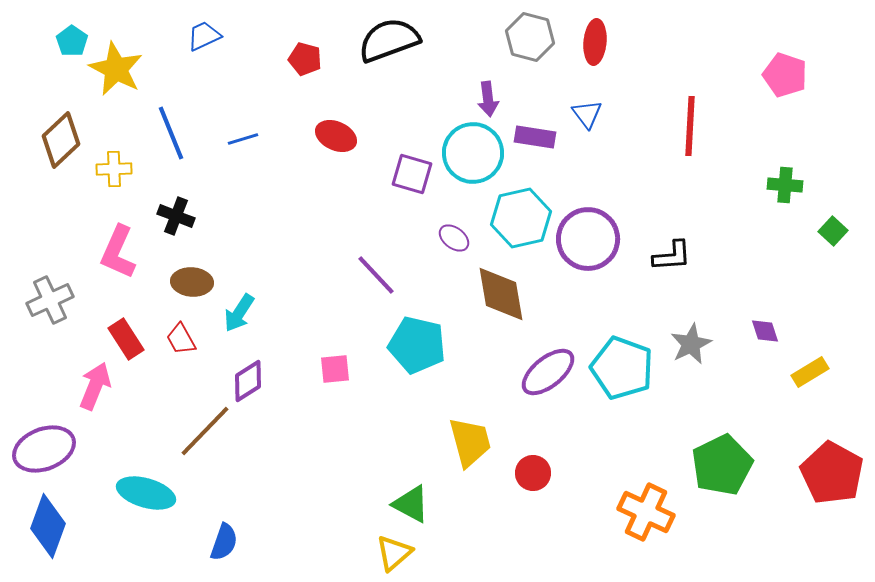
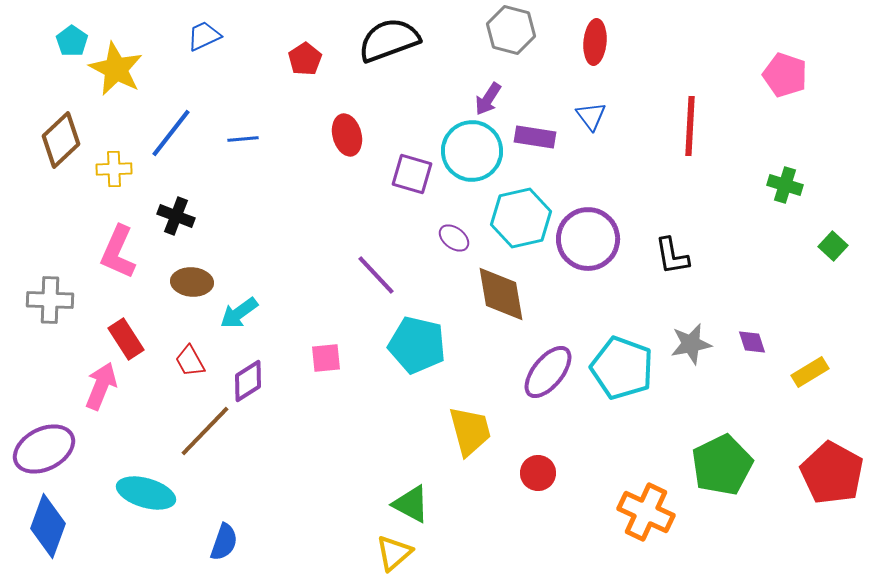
gray hexagon at (530, 37): moved 19 px left, 7 px up
red pentagon at (305, 59): rotated 24 degrees clockwise
purple arrow at (488, 99): rotated 40 degrees clockwise
blue triangle at (587, 114): moved 4 px right, 2 px down
blue line at (171, 133): rotated 60 degrees clockwise
red ellipse at (336, 136): moved 11 px right, 1 px up; rotated 51 degrees clockwise
blue line at (243, 139): rotated 12 degrees clockwise
cyan circle at (473, 153): moved 1 px left, 2 px up
green cross at (785, 185): rotated 12 degrees clockwise
green square at (833, 231): moved 15 px down
black L-shape at (672, 256): rotated 84 degrees clockwise
gray cross at (50, 300): rotated 27 degrees clockwise
cyan arrow at (239, 313): rotated 21 degrees clockwise
purple diamond at (765, 331): moved 13 px left, 11 px down
red trapezoid at (181, 339): moved 9 px right, 22 px down
gray star at (691, 344): rotated 15 degrees clockwise
pink square at (335, 369): moved 9 px left, 11 px up
purple ellipse at (548, 372): rotated 12 degrees counterclockwise
pink arrow at (95, 386): moved 6 px right
yellow trapezoid at (470, 442): moved 11 px up
purple ellipse at (44, 449): rotated 6 degrees counterclockwise
red circle at (533, 473): moved 5 px right
